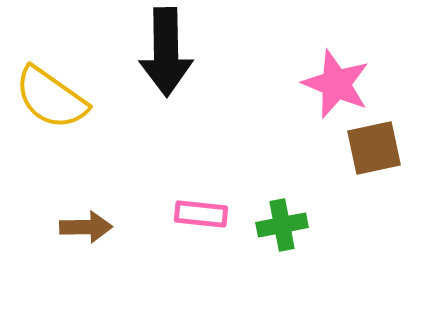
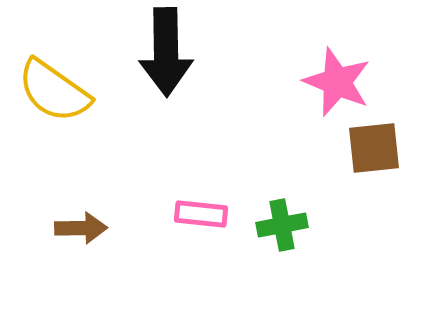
pink star: moved 1 px right, 2 px up
yellow semicircle: moved 3 px right, 7 px up
brown square: rotated 6 degrees clockwise
brown arrow: moved 5 px left, 1 px down
